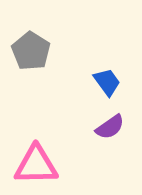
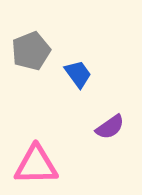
gray pentagon: rotated 18 degrees clockwise
blue trapezoid: moved 29 px left, 8 px up
